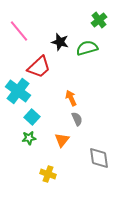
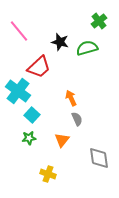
green cross: moved 1 px down
cyan square: moved 2 px up
